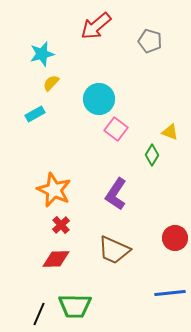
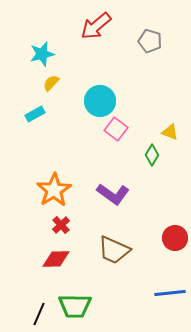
cyan circle: moved 1 px right, 2 px down
orange star: rotated 16 degrees clockwise
purple L-shape: moved 3 px left; rotated 88 degrees counterclockwise
